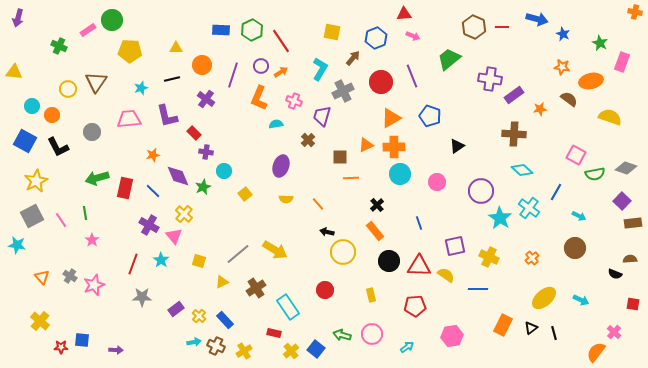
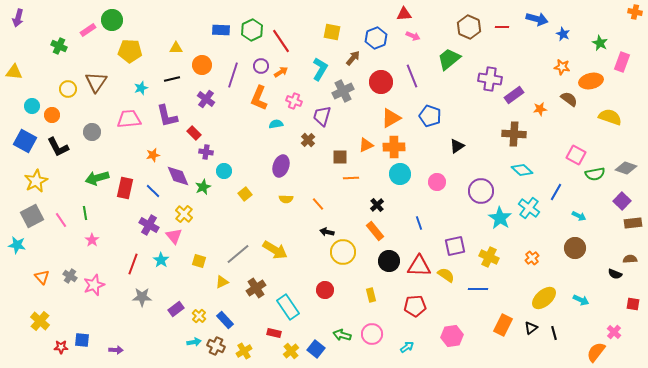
brown hexagon at (474, 27): moved 5 px left
